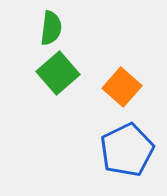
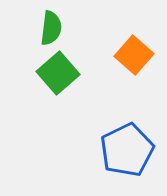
orange square: moved 12 px right, 32 px up
